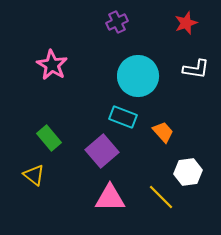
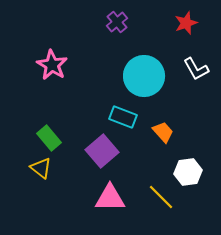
purple cross: rotated 15 degrees counterclockwise
white L-shape: rotated 52 degrees clockwise
cyan circle: moved 6 px right
yellow triangle: moved 7 px right, 7 px up
